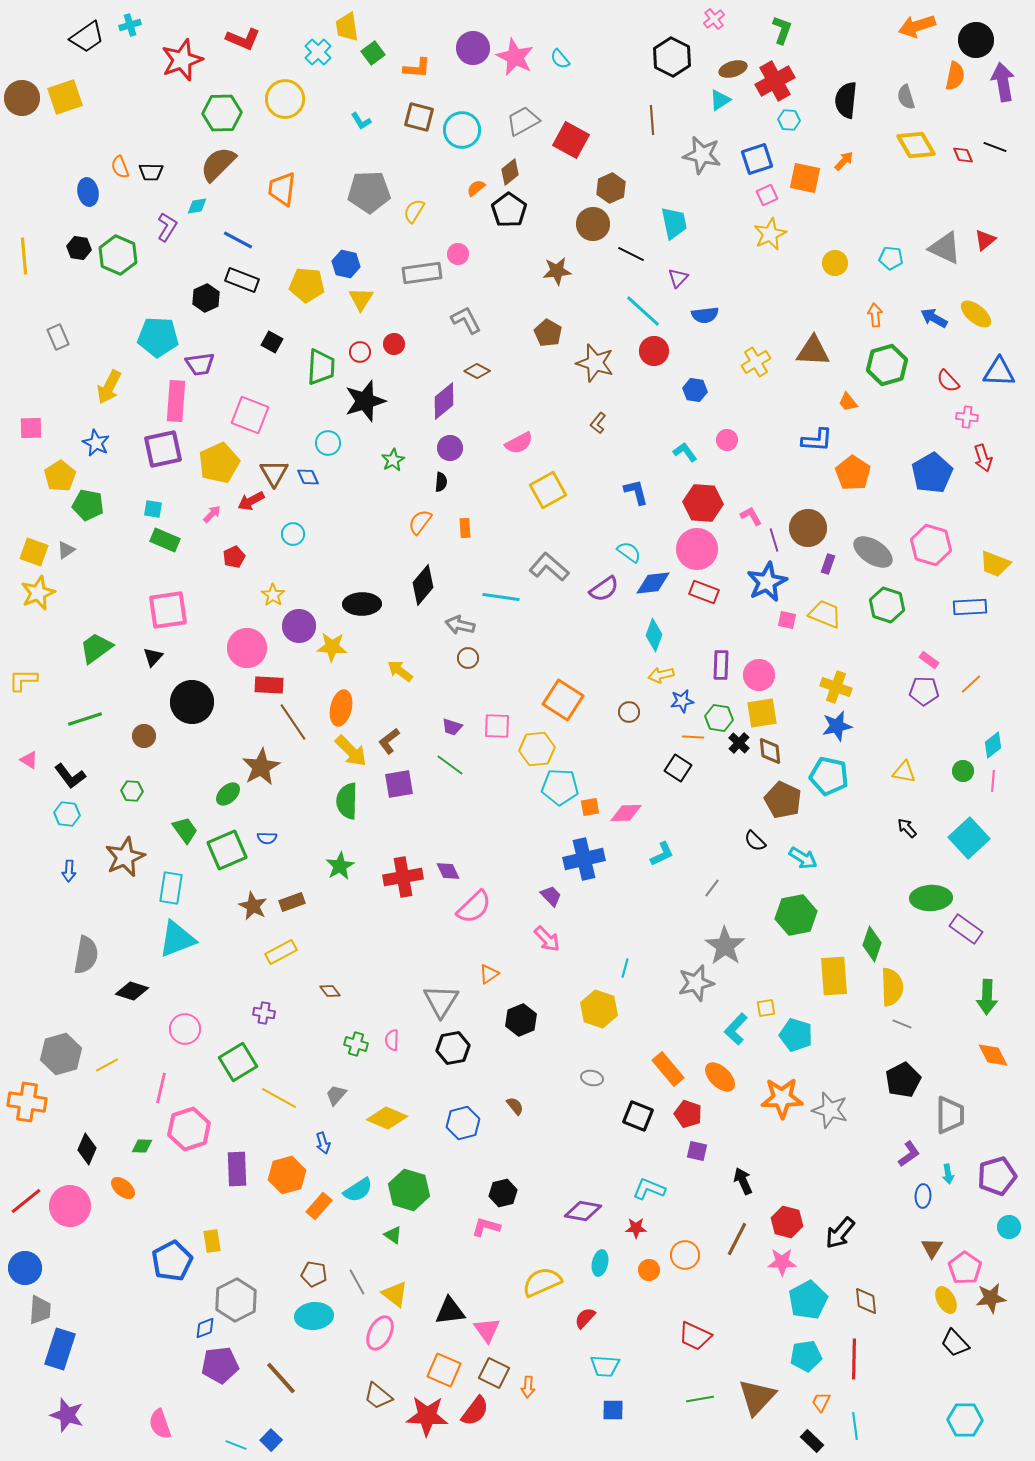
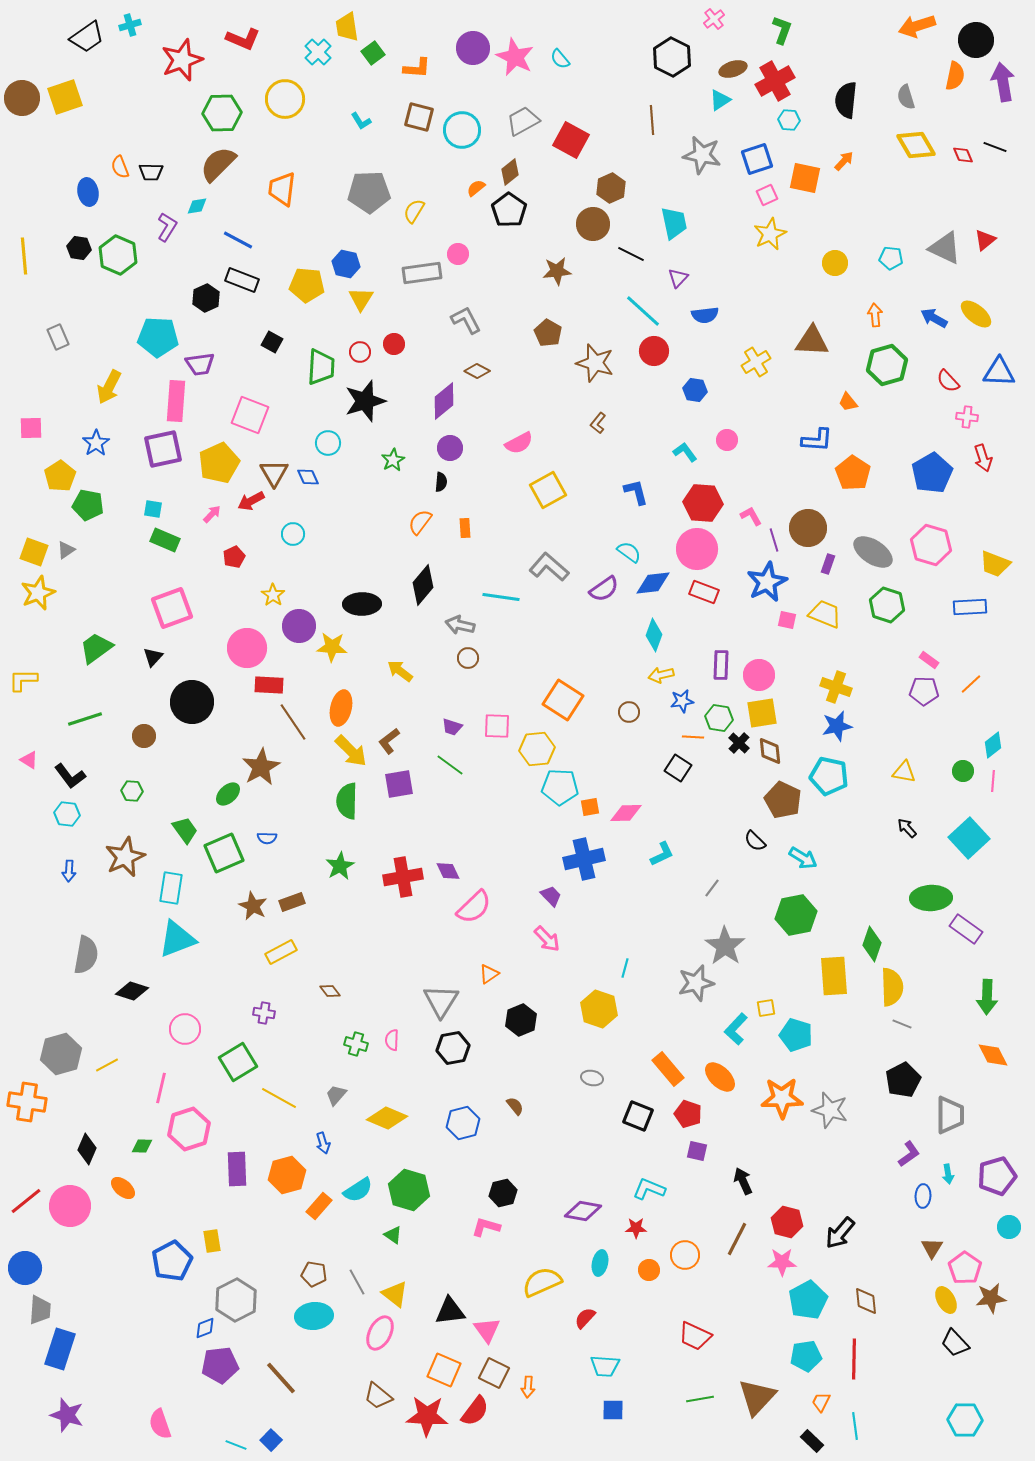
brown triangle at (813, 351): moved 1 px left, 10 px up
blue star at (96, 443): rotated 12 degrees clockwise
pink square at (168, 610): moved 4 px right, 2 px up; rotated 12 degrees counterclockwise
green square at (227, 850): moved 3 px left, 3 px down
